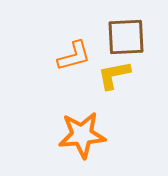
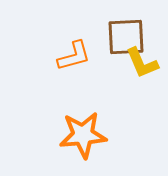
yellow L-shape: moved 28 px right, 12 px up; rotated 102 degrees counterclockwise
orange star: moved 1 px right
